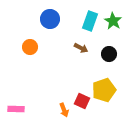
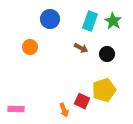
black circle: moved 2 px left
